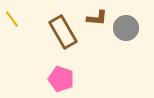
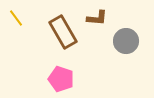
yellow line: moved 4 px right, 1 px up
gray circle: moved 13 px down
